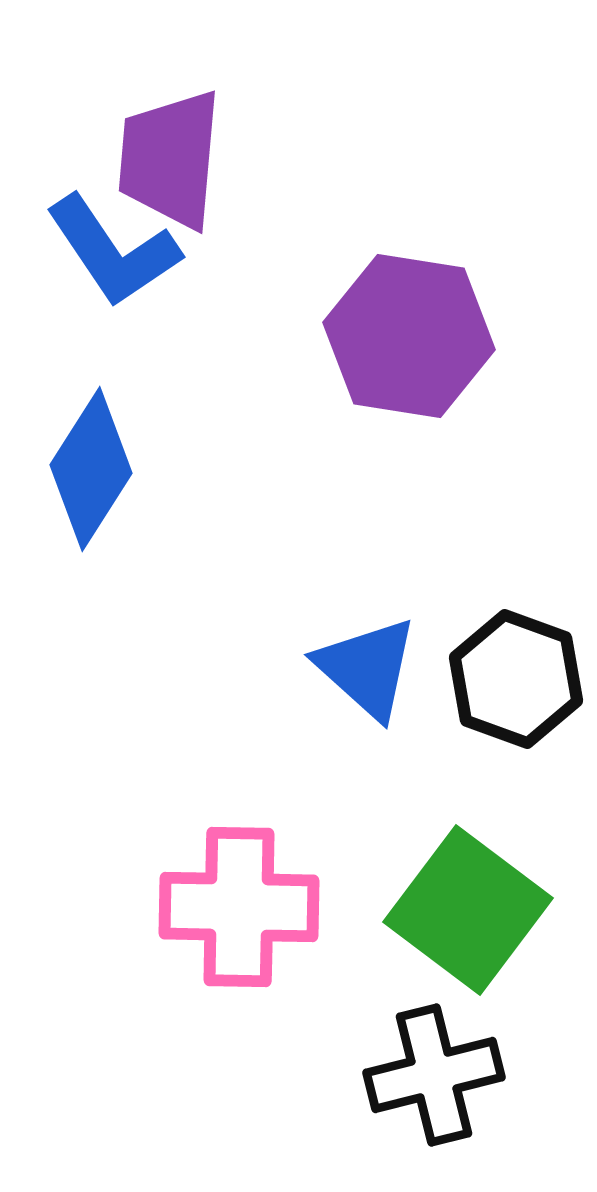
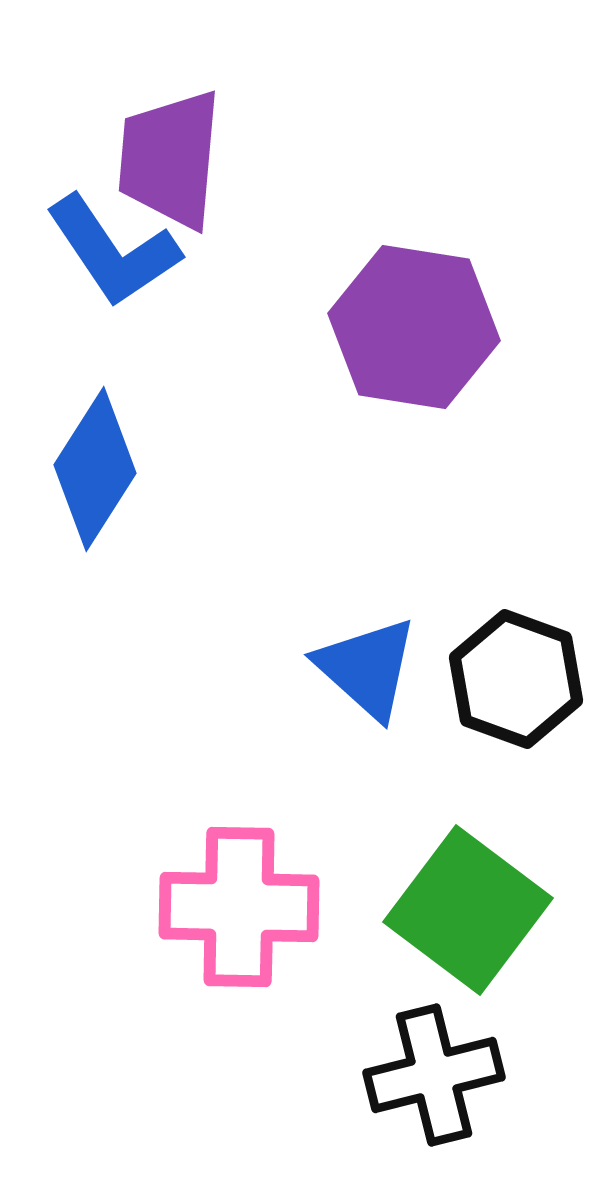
purple hexagon: moved 5 px right, 9 px up
blue diamond: moved 4 px right
